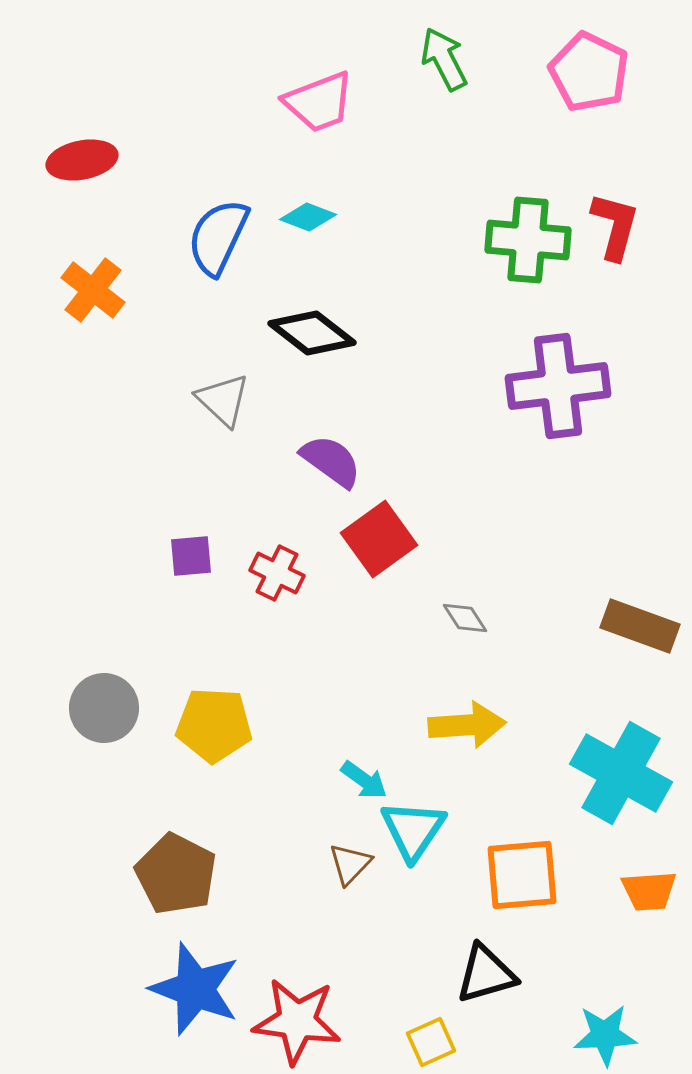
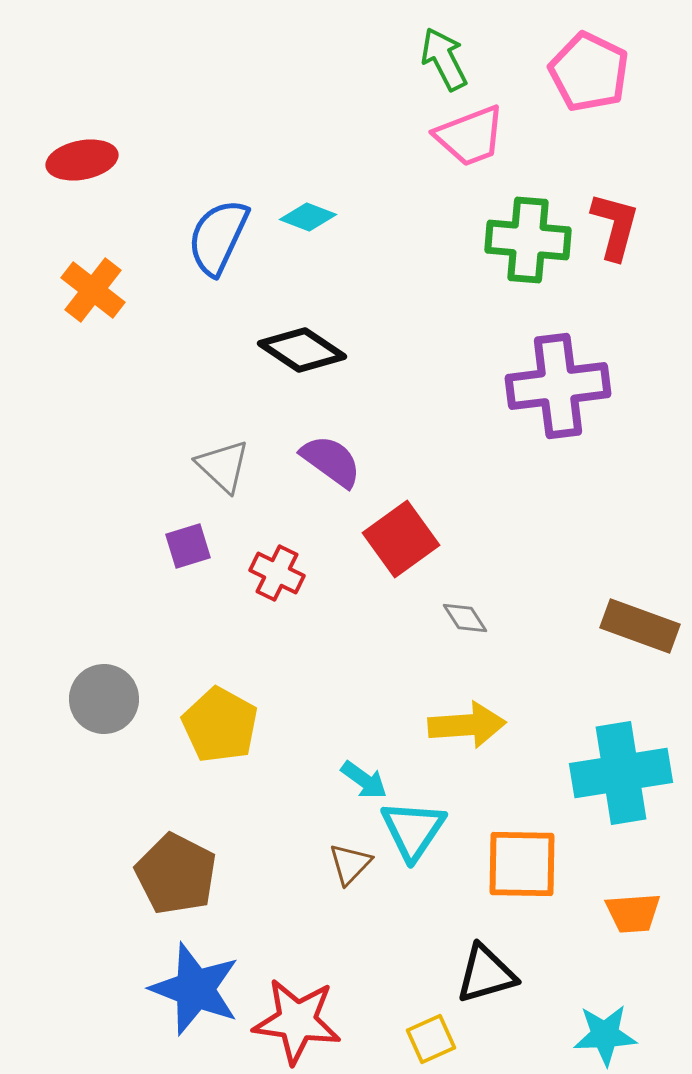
pink trapezoid: moved 151 px right, 34 px down
black diamond: moved 10 px left, 17 px down; rotated 4 degrees counterclockwise
gray triangle: moved 66 px down
red square: moved 22 px right
purple square: moved 3 px left, 10 px up; rotated 12 degrees counterclockwise
gray circle: moved 9 px up
yellow pentagon: moved 6 px right; rotated 26 degrees clockwise
cyan cross: rotated 38 degrees counterclockwise
orange square: moved 11 px up; rotated 6 degrees clockwise
orange trapezoid: moved 16 px left, 22 px down
yellow square: moved 3 px up
